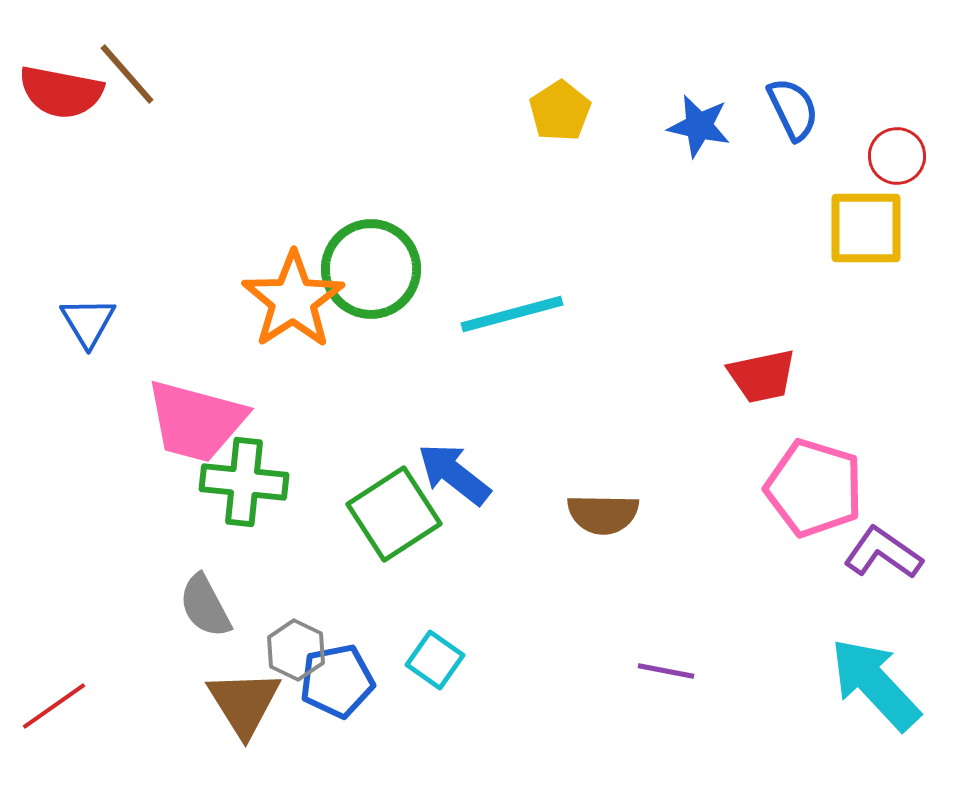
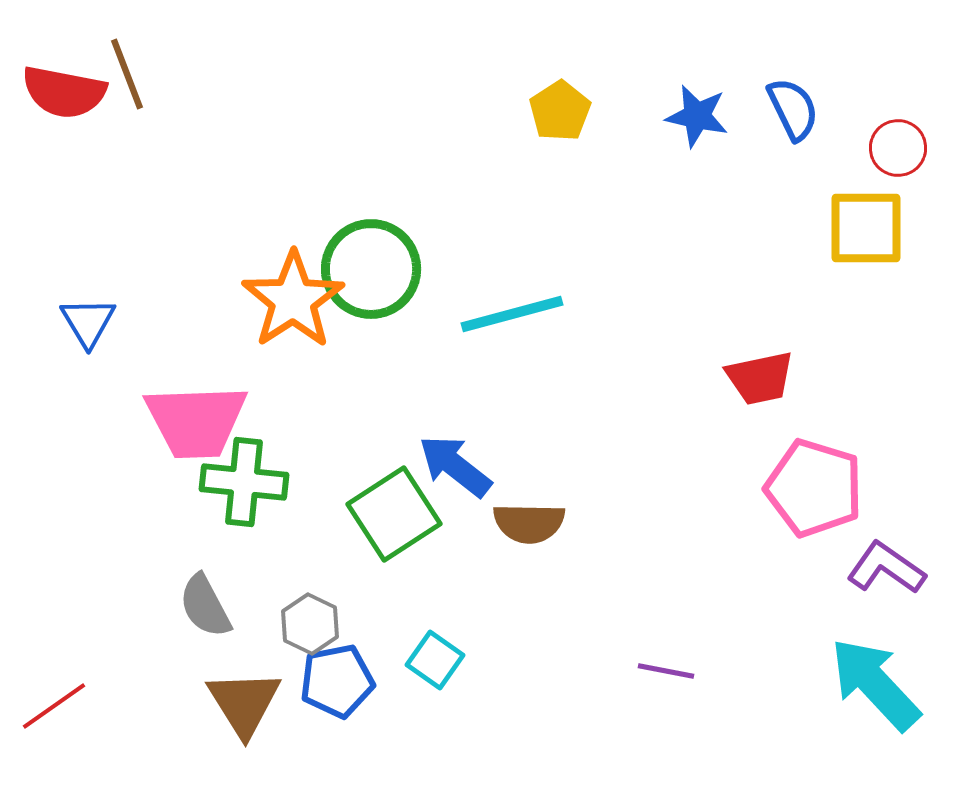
brown line: rotated 20 degrees clockwise
red semicircle: moved 3 px right
blue star: moved 2 px left, 10 px up
red circle: moved 1 px right, 8 px up
red trapezoid: moved 2 px left, 2 px down
pink trapezoid: rotated 17 degrees counterclockwise
blue arrow: moved 1 px right, 8 px up
brown semicircle: moved 74 px left, 9 px down
purple L-shape: moved 3 px right, 15 px down
gray hexagon: moved 14 px right, 26 px up
